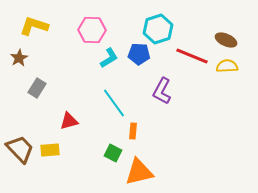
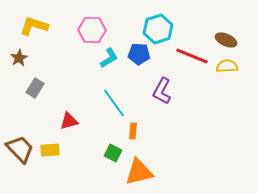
gray rectangle: moved 2 px left
